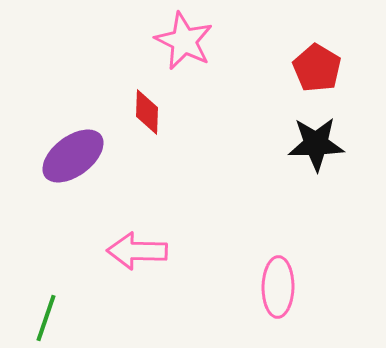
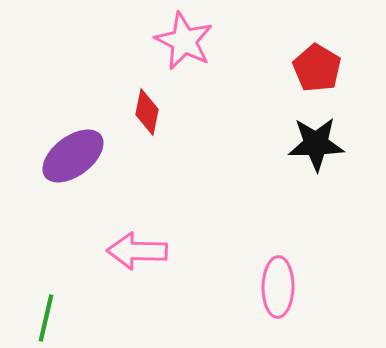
red diamond: rotated 9 degrees clockwise
green line: rotated 6 degrees counterclockwise
